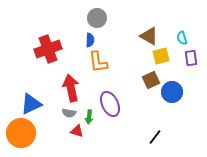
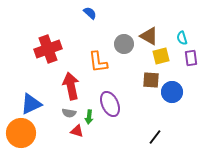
gray circle: moved 27 px right, 26 px down
blue semicircle: moved 27 px up; rotated 48 degrees counterclockwise
brown square: rotated 30 degrees clockwise
red arrow: moved 2 px up
